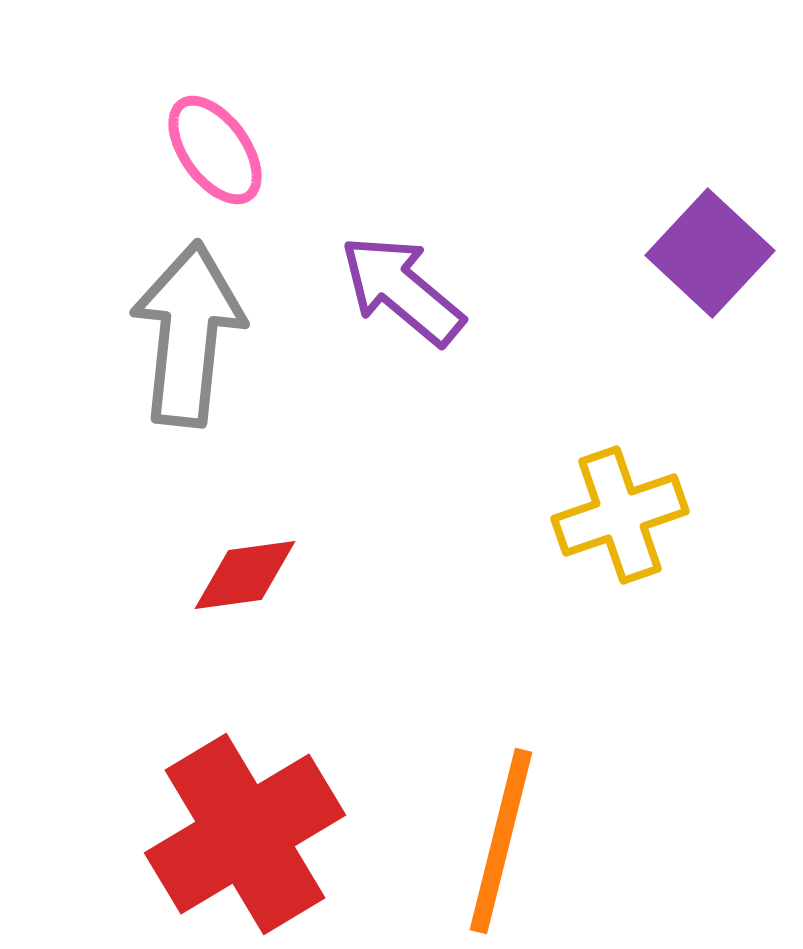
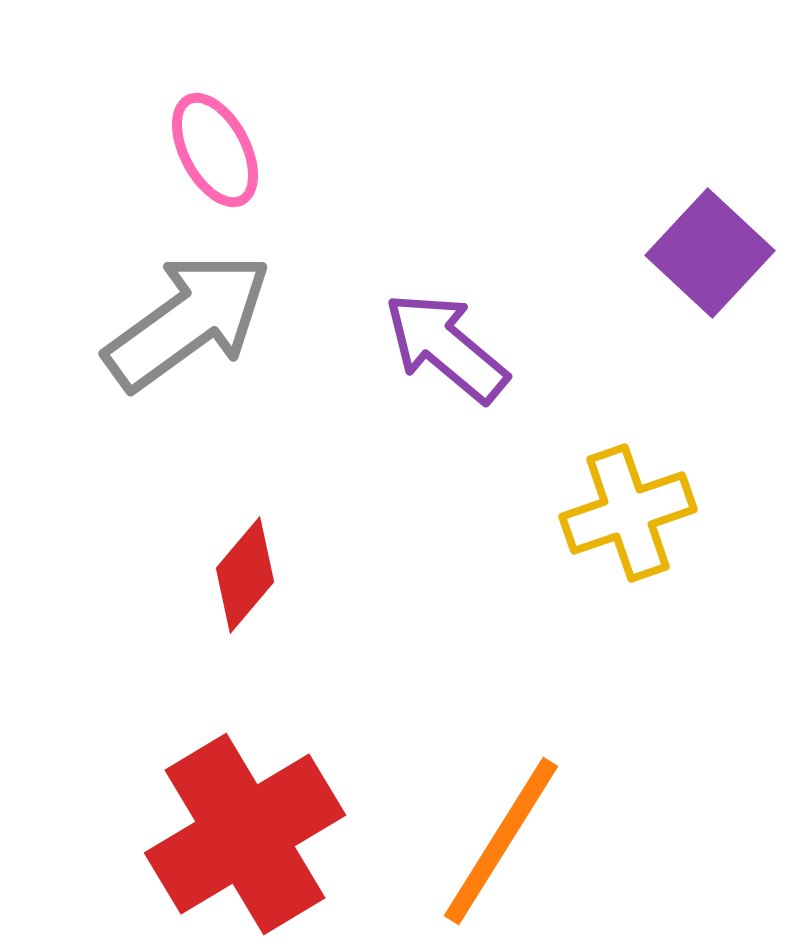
pink ellipse: rotated 8 degrees clockwise
purple arrow: moved 44 px right, 57 px down
gray arrow: moved 13 px up; rotated 48 degrees clockwise
yellow cross: moved 8 px right, 2 px up
red diamond: rotated 42 degrees counterclockwise
orange line: rotated 18 degrees clockwise
